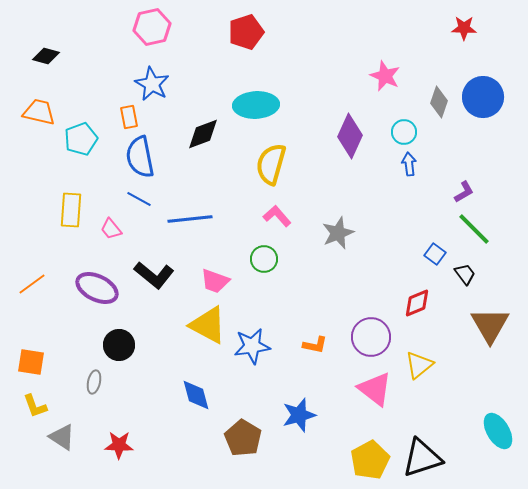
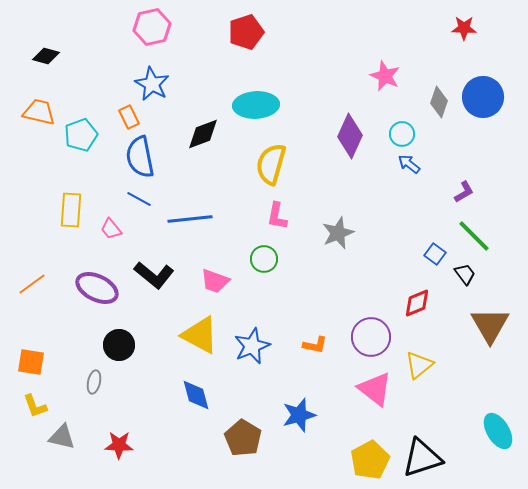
orange rectangle at (129, 117): rotated 15 degrees counterclockwise
cyan circle at (404, 132): moved 2 px left, 2 px down
cyan pentagon at (81, 139): moved 4 px up
blue arrow at (409, 164): rotated 45 degrees counterclockwise
pink L-shape at (277, 216): rotated 128 degrees counterclockwise
green line at (474, 229): moved 7 px down
yellow triangle at (208, 325): moved 8 px left, 10 px down
blue star at (252, 346): rotated 15 degrees counterclockwise
gray triangle at (62, 437): rotated 20 degrees counterclockwise
